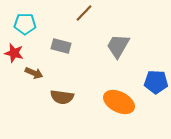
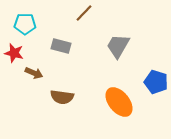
blue pentagon: rotated 15 degrees clockwise
orange ellipse: rotated 24 degrees clockwise
